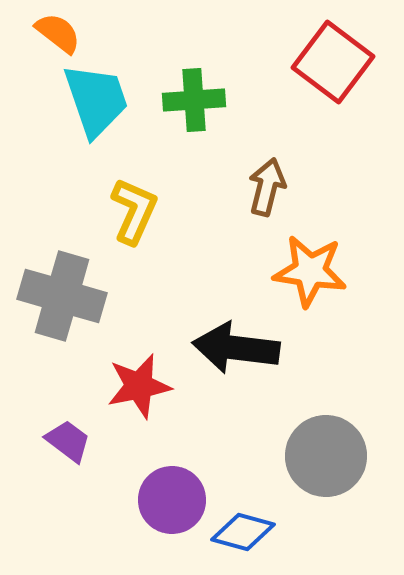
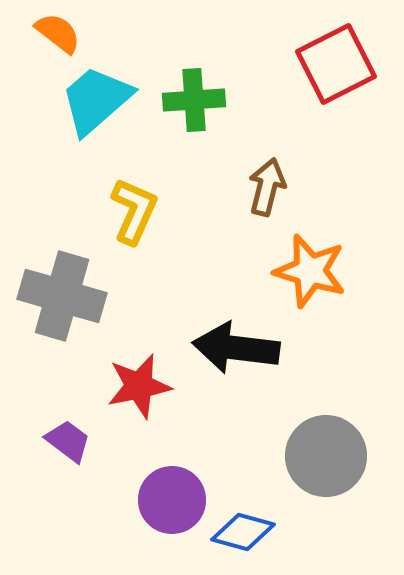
red square: moved 3 px right, 2 px down; rotated 26 degrees clockwise
cyan trapezoid: rotated 112 degrees counterclockwise
orange star: rotated 8 degrees clockwise
